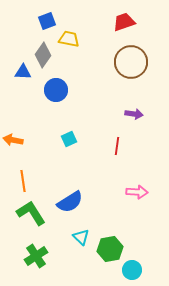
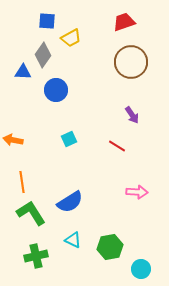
blue square: rotated 24 degrees clockwise
yellow trapezoid: moved 2 px right, 1 px up; rotated 140 degrees clockwise
purple arrow: moved 2 px left, 1 px down; rotated 48 degrees clockwise
red line: rotated 66 degrees counterclockwise
orange line: moved 1 px left, 1 px down
cyan triangle: moved 8 px left, 3 px down; rotated 18 degrees counterclockwise
green hexagon: moved 2 px up
green cross: rotated 20 degrees clockwise
cyan circle: moved 9 px right, 1 px up
